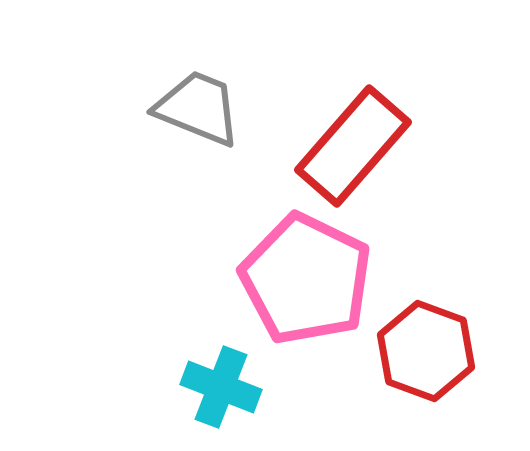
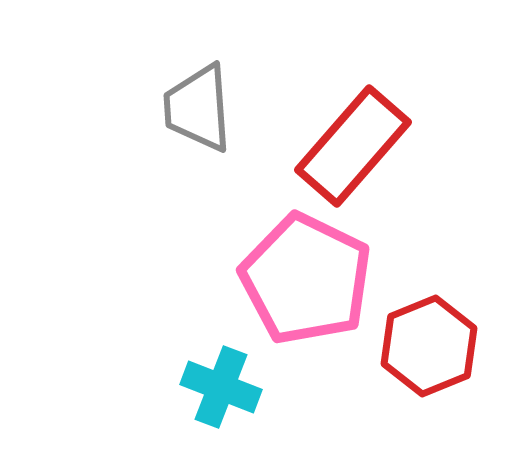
gray trapezoid: rotated 116 degrees counterclockwise
red hexagon: moved 3 px right, 5 px up; rotated 18 degrees clockwise
